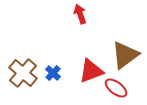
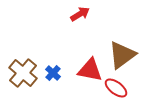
red arrow: rotated 78 degrees clockwise
brown triangle: moved 3 px left
red triangle: moved 1 px left, 1 px up; rotated 32 degrees clockwise
